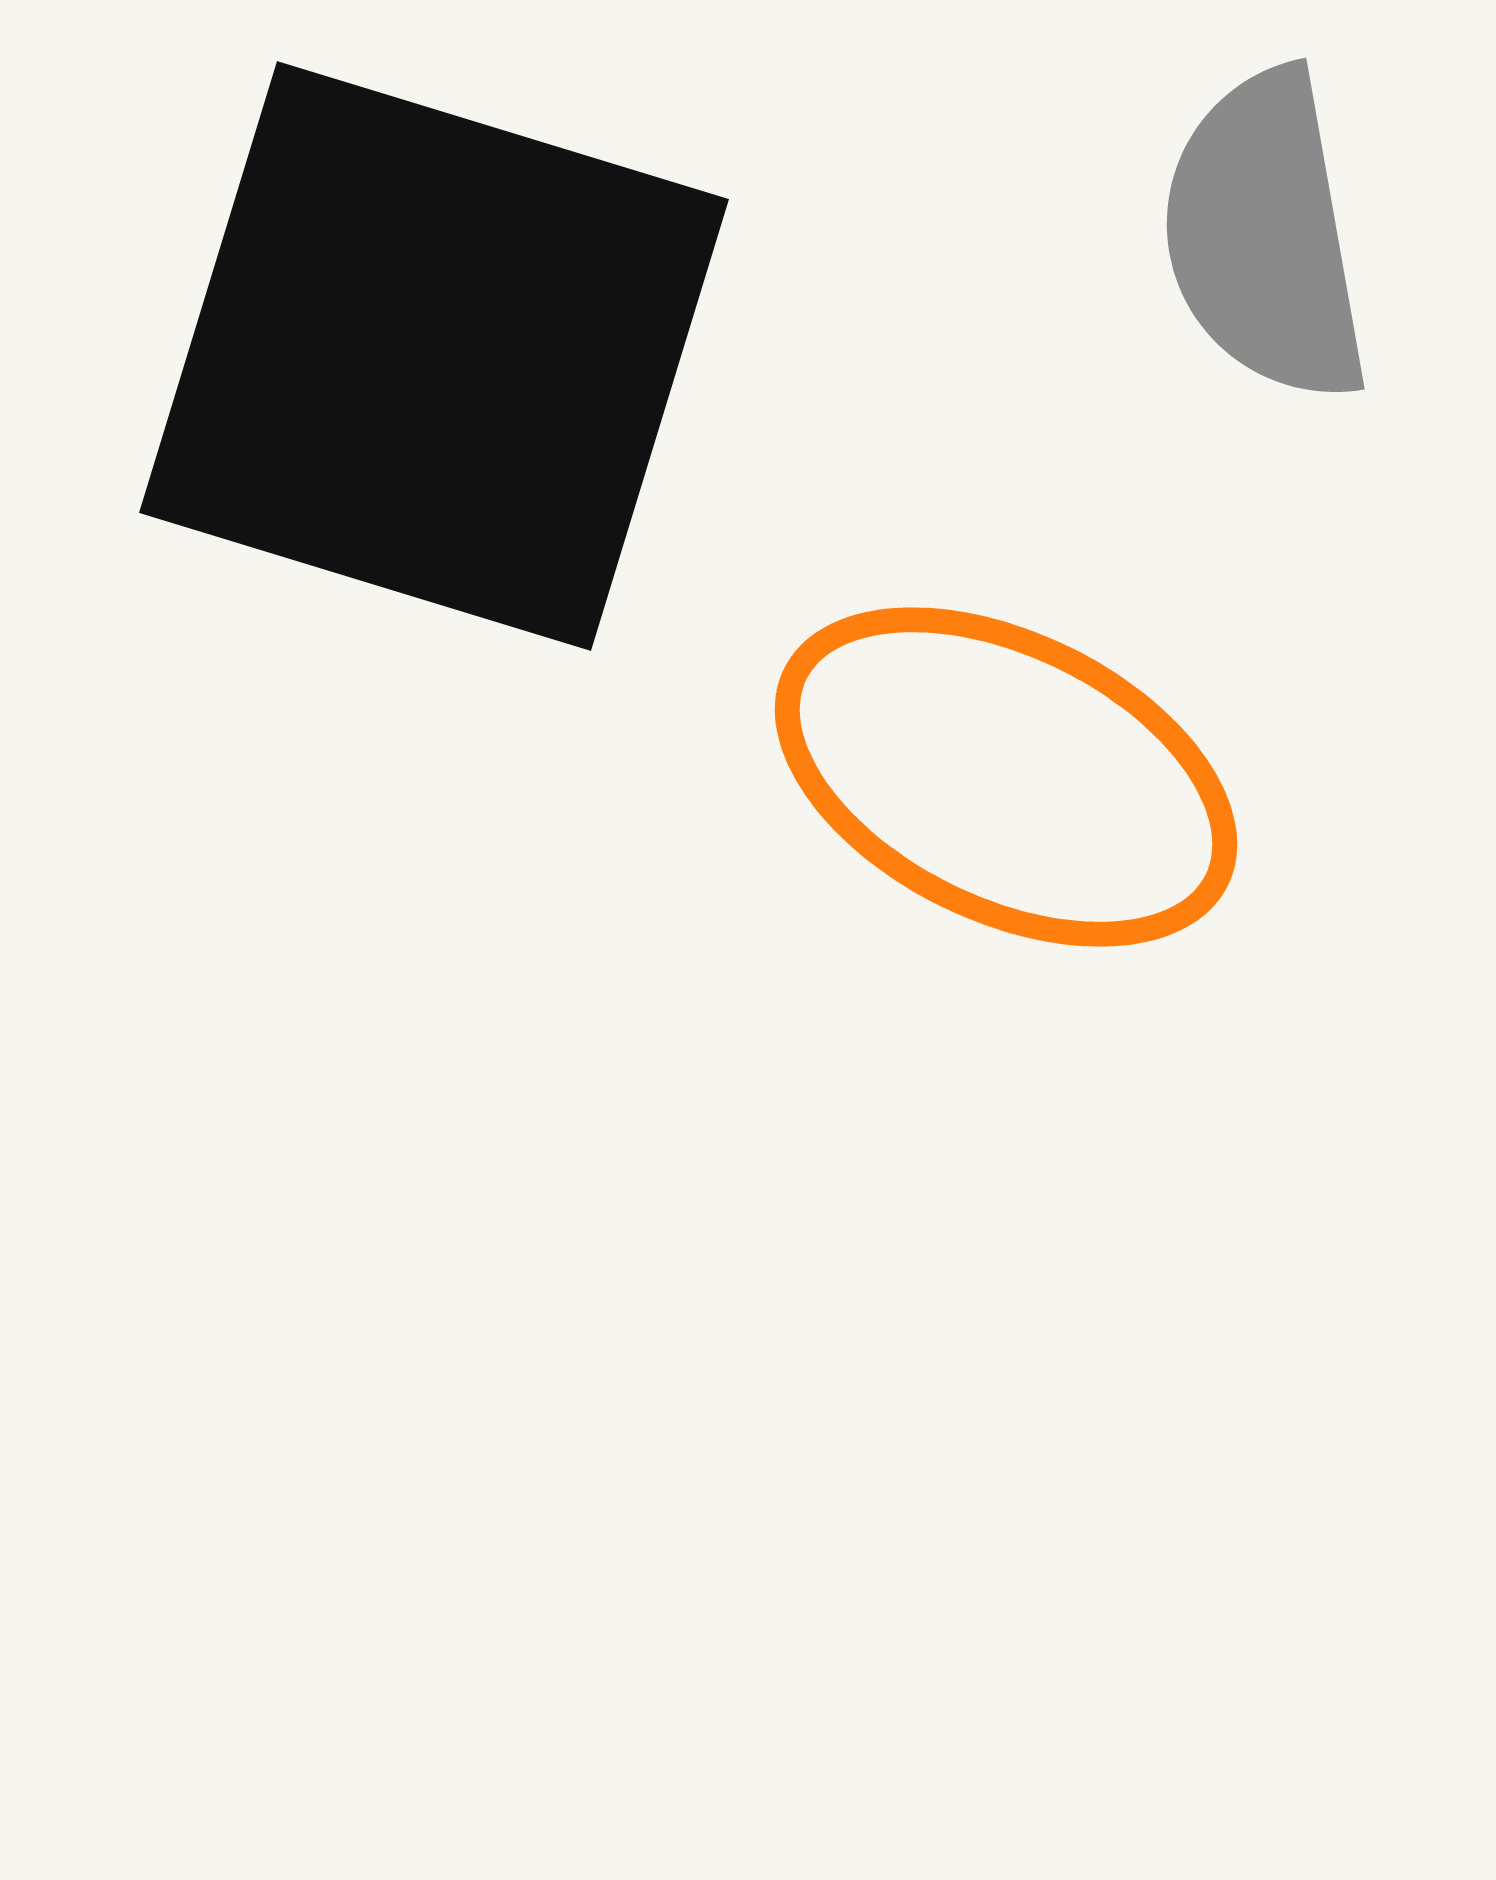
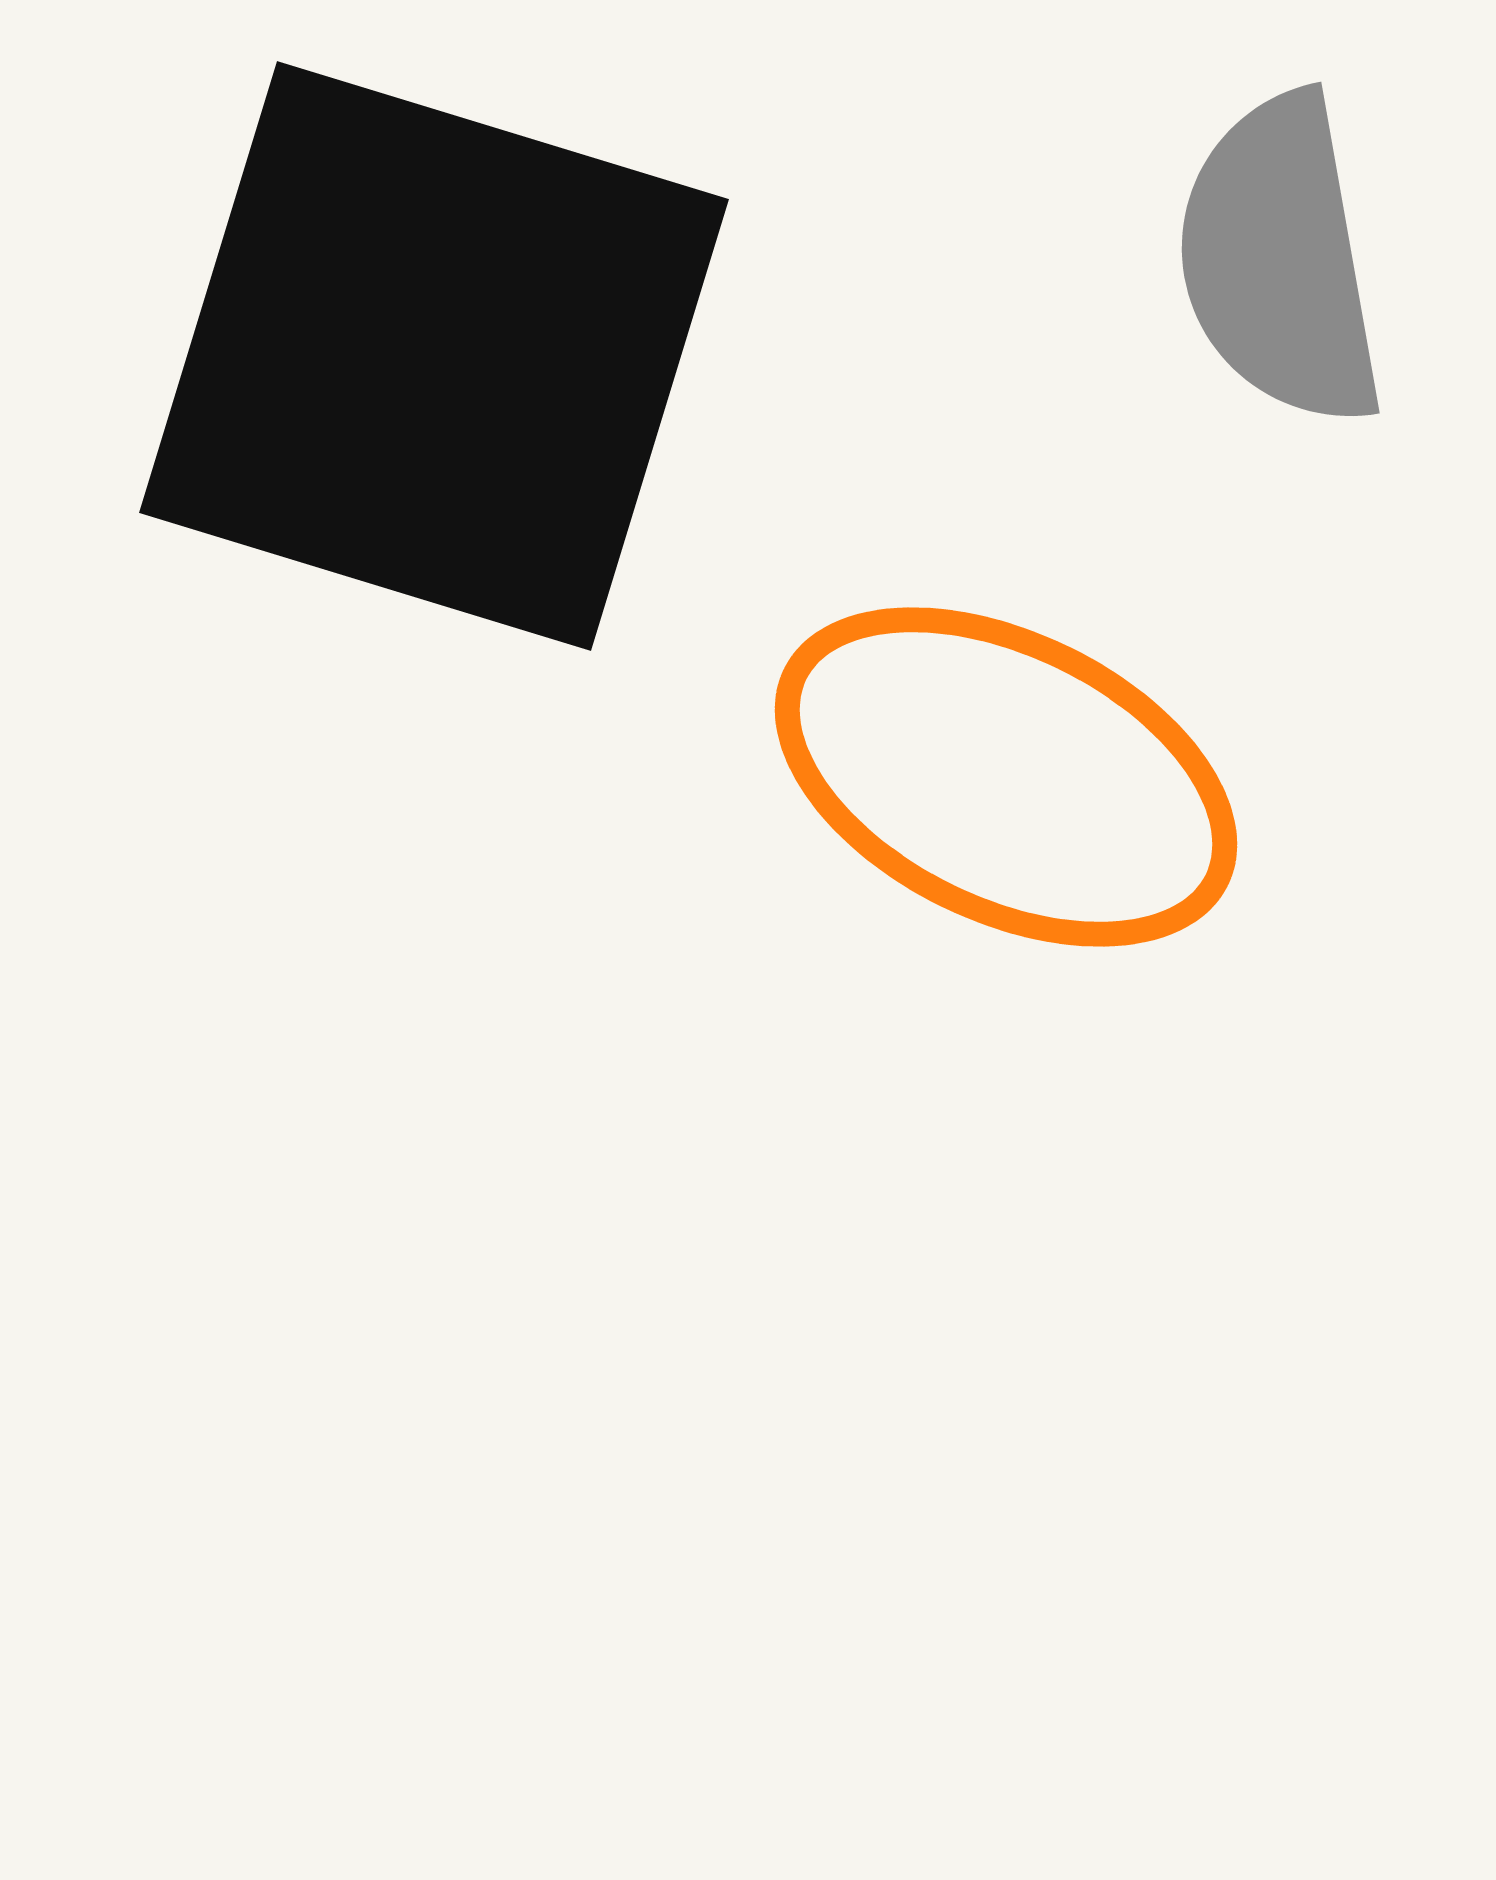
gray semicircle: moved 15 px right, 24 px down
